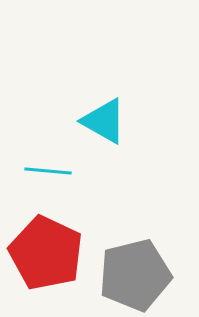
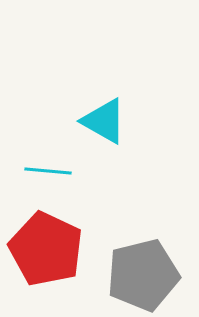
red pentagon: moved 4 px up
gray pentagon: moved 8 px right
